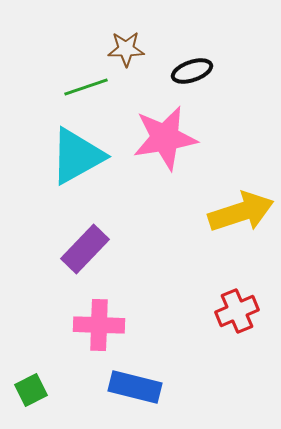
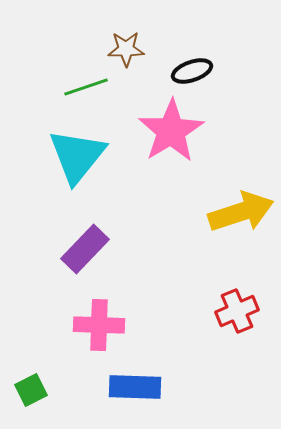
pink star: moved 6 px right, 7 px up; rotated 22 degrees counterclockwise
cyan triangle: rotated 22 degrees counterclockwise
blue rectangle: rotated 12 degrees counterclockwise
